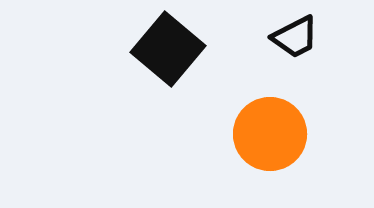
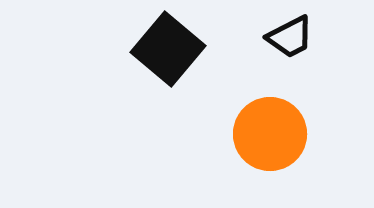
black trapezoid: moved 5 px left
